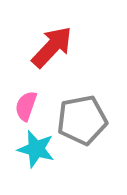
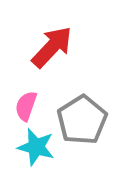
gray pentagon: rotated 21 degrees counterclockwise
cyan star: moved 2 px up
